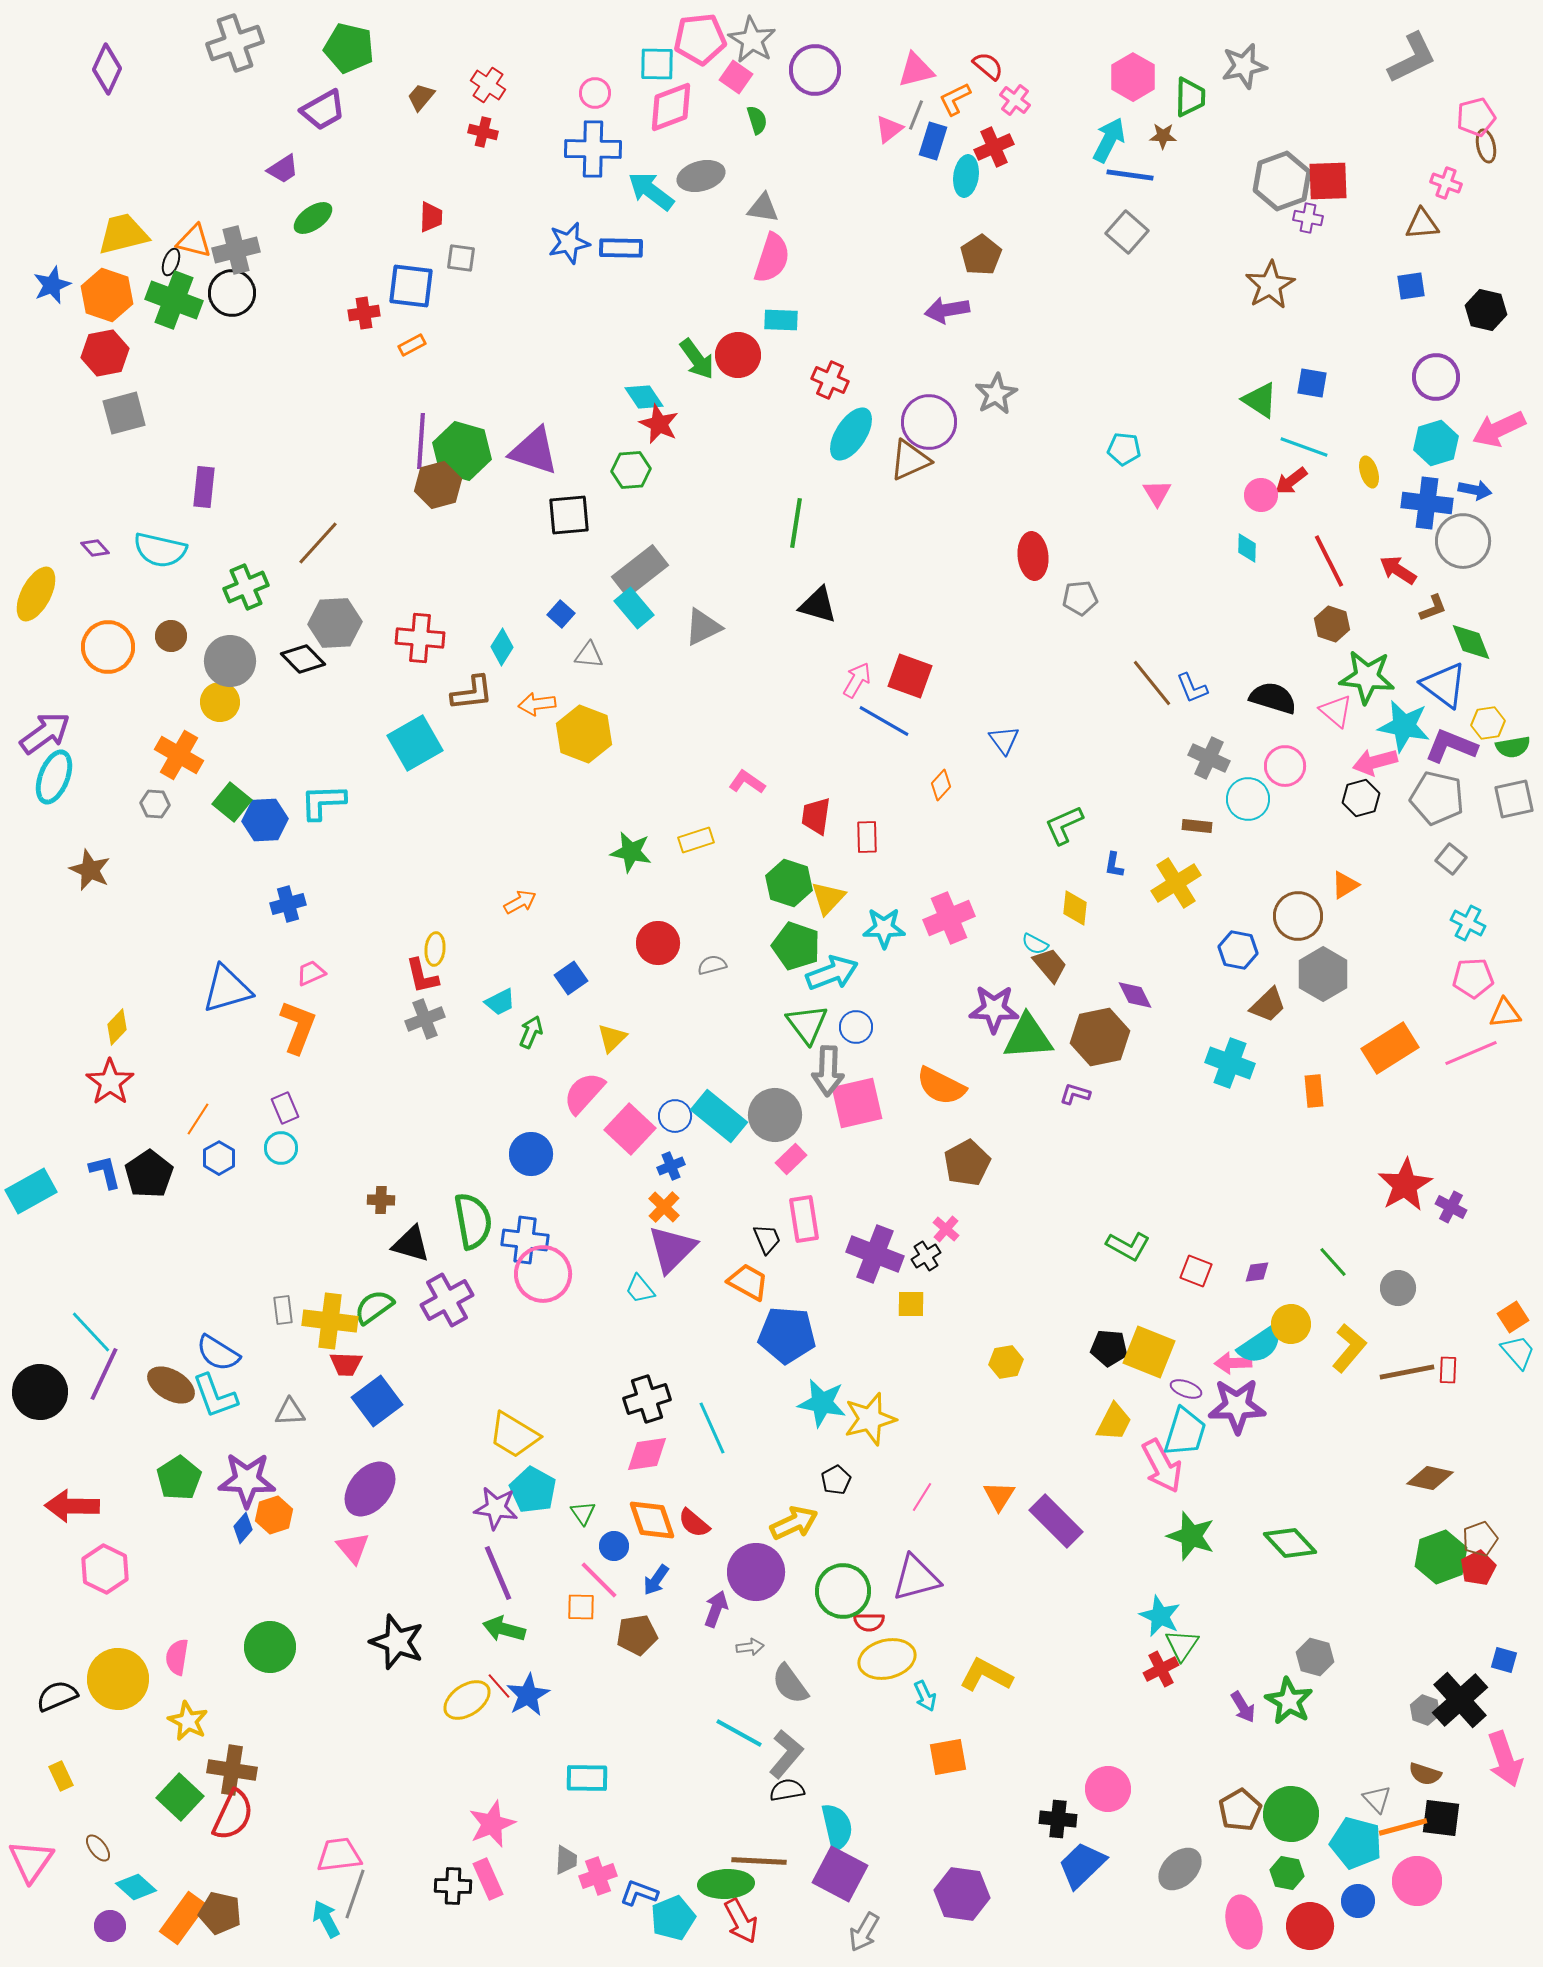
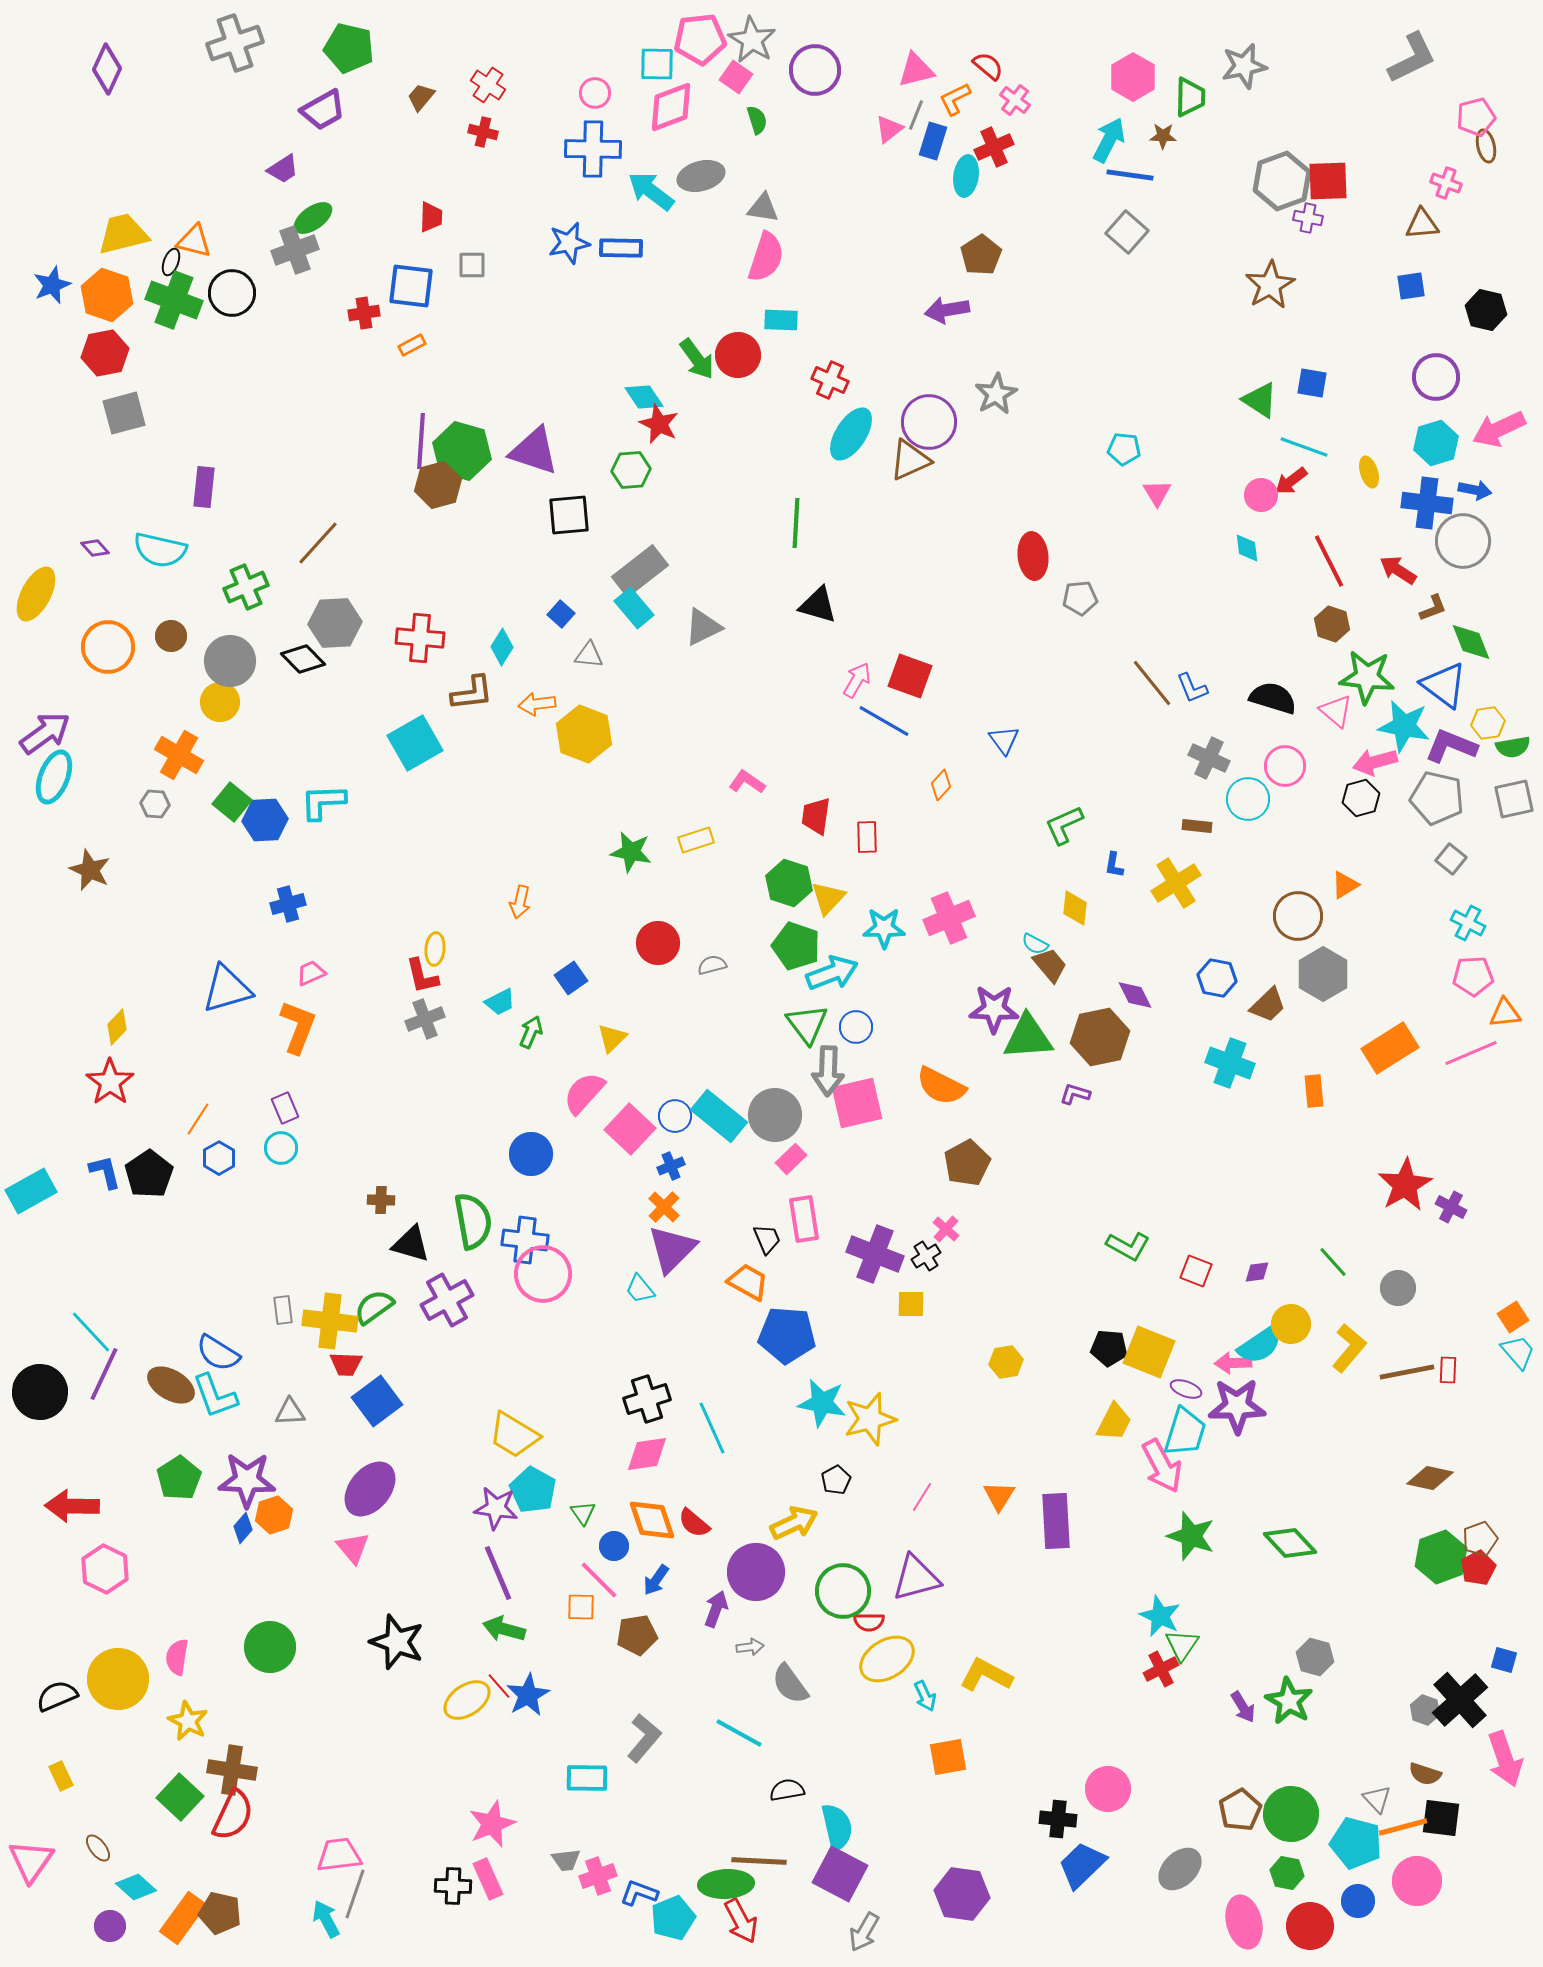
gray cross at (236, 250): moved 59 px right; rotated 6 degrees counterclockwise
gray square at (461, 258): moved 11 px right, 7 px down; rotated 8 degrees counterclockwise
pink semicircle at (772, 258): moved 6 px left, 1 px up
green line at (796, 523): rotated 6 degrees counterclockwise
cyan diamond at (1247, 548): rotated 8 degrees counterclockwise
orange arrow at (520, 902): rotated 132 degrees clockwise
blue hexagon at (1238, 950): moved 21 px left, 28 px down
pink pentagon at (1473, 978): moved 2 px up
purple rectangle at (1056, 1521): rotated 42 degrees clockwise
yellow ellipse at (887, 1659): rotated 18 degrees counterclockwise
gray L-shape at (786, 1754): moved 142 px left, 16 px up
gray trapezoid at (566, 1860): rotated 80 degrees clockwise
